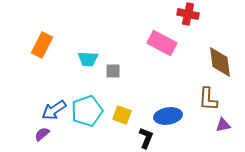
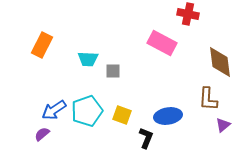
purple triangle: rotated 28 degrees counterclockwise
